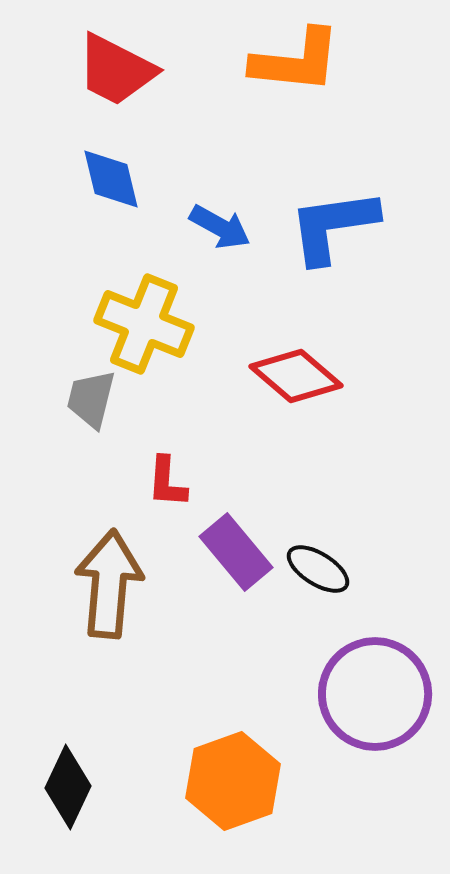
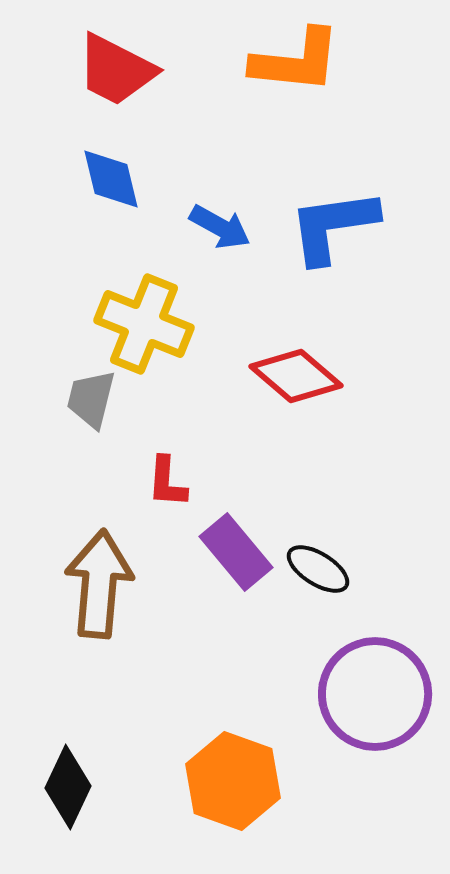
brown arrow: moved 10 px left
orange hexagon: rotated 20 degrees counterclockwise
